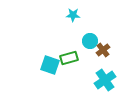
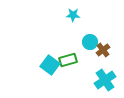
cyan circle: moved 1 px down
green rectangle: moved 1 px left, 2 px down
cyan square: rotated 18 degrees clockwise
